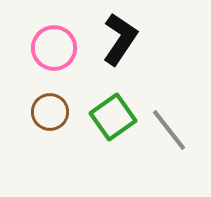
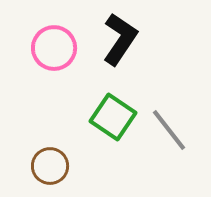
brown circle: moved 54 px down
green square: rotated 21 degrees counterclockwise
